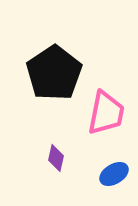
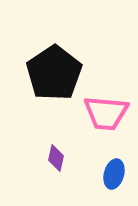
pink trapezoid: rotated 84 degrees clockwise
blue ellipse: rotated 44 degrees counterclockwise
